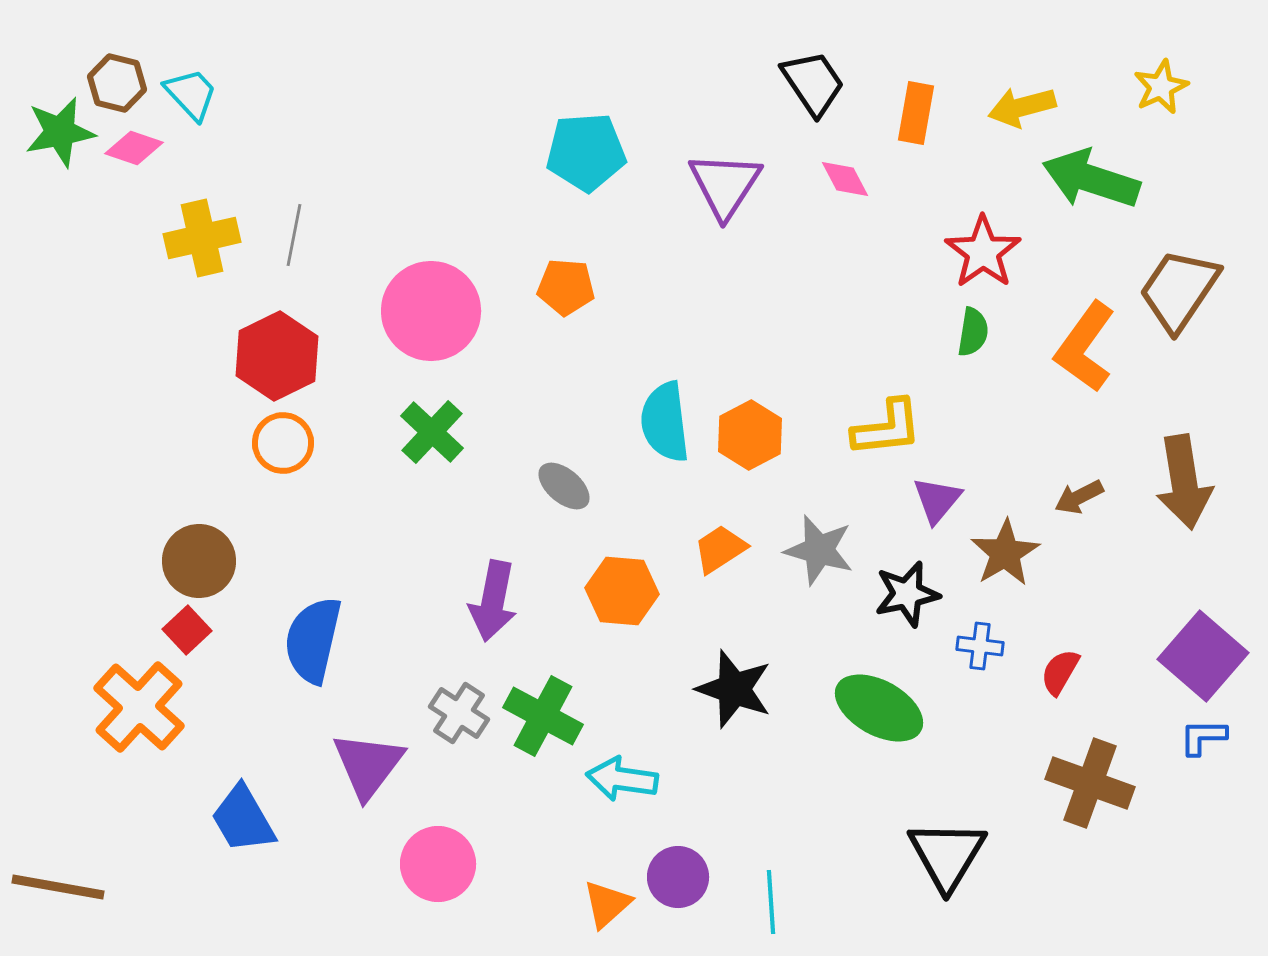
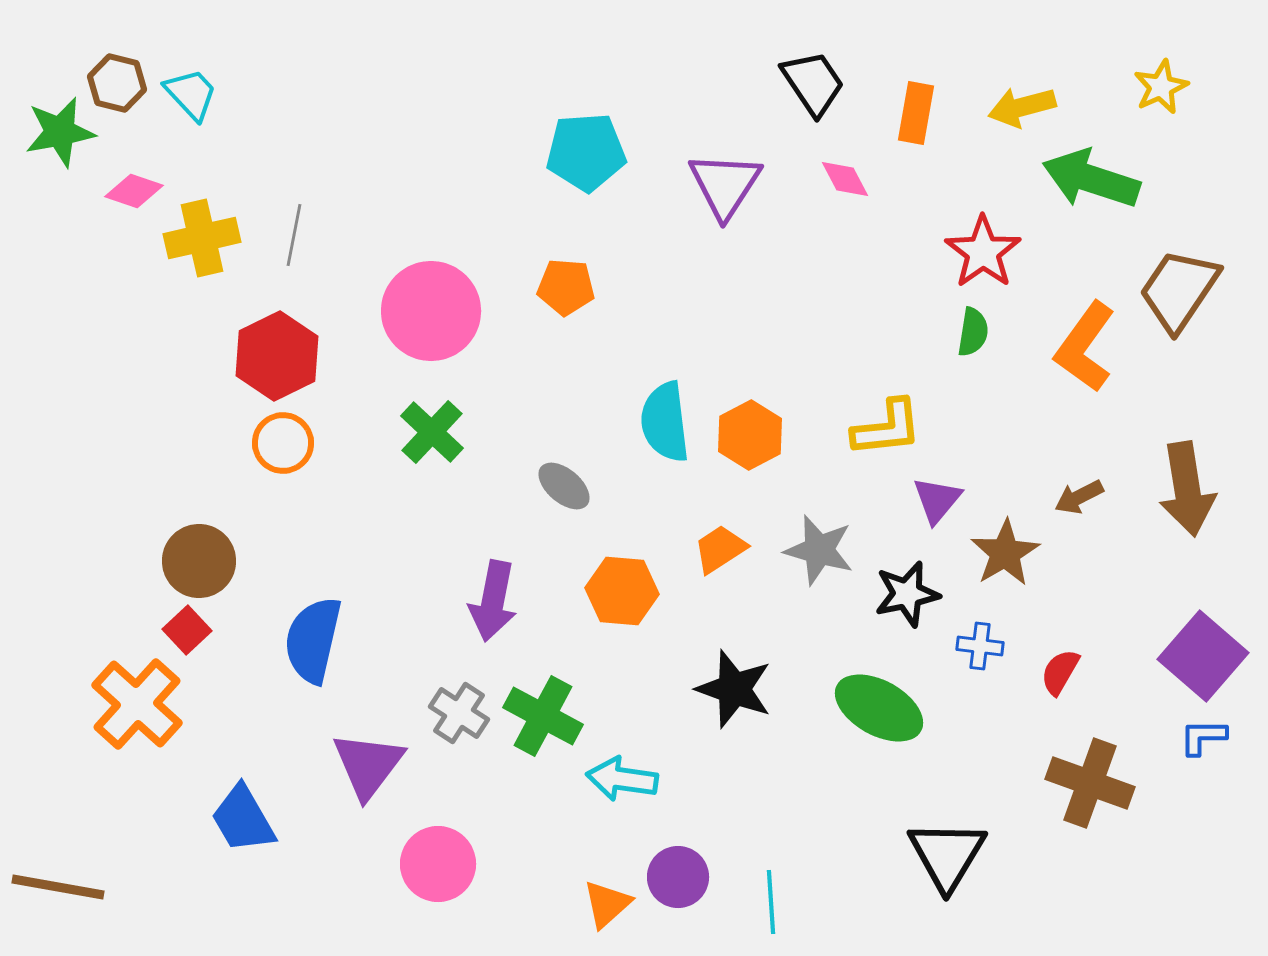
pink diamond at (134, 148): moved 43 px down
brown arrow at (1184, 482): moved 3 px right, 7 px down
orange cross at (139, 707): moved 2 px left, 3 px up
